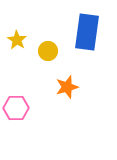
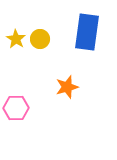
yellow star: moved 1 px left, 1 px up
yellow circle: moved 8 px left, 12 px up
